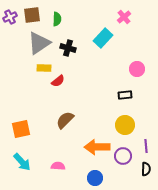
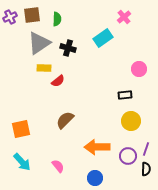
cyan rectangle: rotated 12 degrees clockwise
pink circle: moved 2 px right
yellow circle: moved 6 px right, 4 px up
purple line: moved 3 px down; rotated 24 degrees clockwise
purple circle: moved 5 px right
pink semicircle: rotated 48 degrees clockwise
